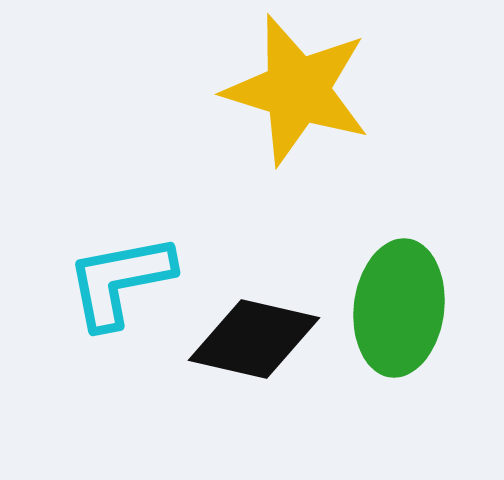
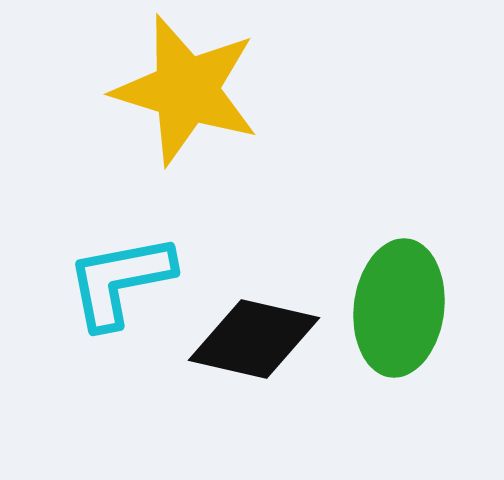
yellow star: moved 111 px left
